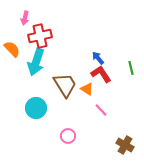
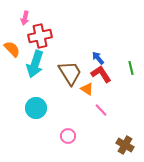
cyan arrow: moved 1 px left, 2 px down
brown trapezoid: moved 5 px right, 12 px up
